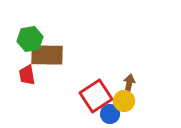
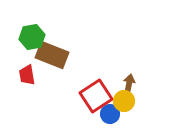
green hexagon: moved 2 px right, 2 px up
brown rectangle: moved 5 px right; rotated 20 degrees clockwise
